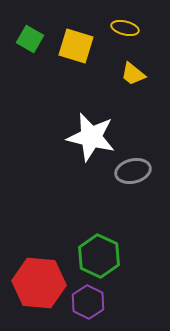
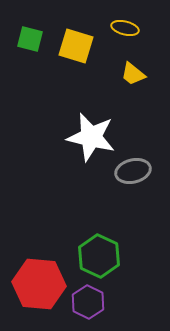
green square: rotated 16 degrees counterclockwise
red hexagon: moved 1 px down
